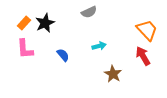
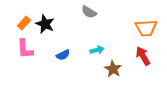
gray semicircle: rotated 56 degrees clockwise
black star: moved 1 px down; rotated 24 degrees counterclockwise
orange trapezoid: moved 1 px left, 2 px up; rotated 130 degrees clockwise
cyan arrow: moved 2 px left, 4 px down
blue semicircle: rotated 104 degrees clockwise
brown star: moved 5 px up
